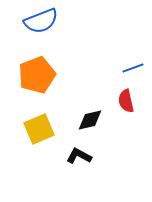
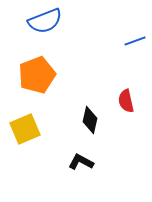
blue semicircle: moved 4 px right
blue line: moved 2 px right, 27 px up
black diamond: rotated 64 degrees counterclockwise
yellow square: moved 14 px left
black L-shape: moved 2 px right, 6 px down
